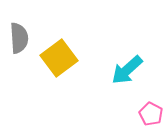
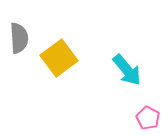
cyan arrow: rotated 88 degrees counterclockwise
pink pentagon: moved 3 px left, 4 px down
